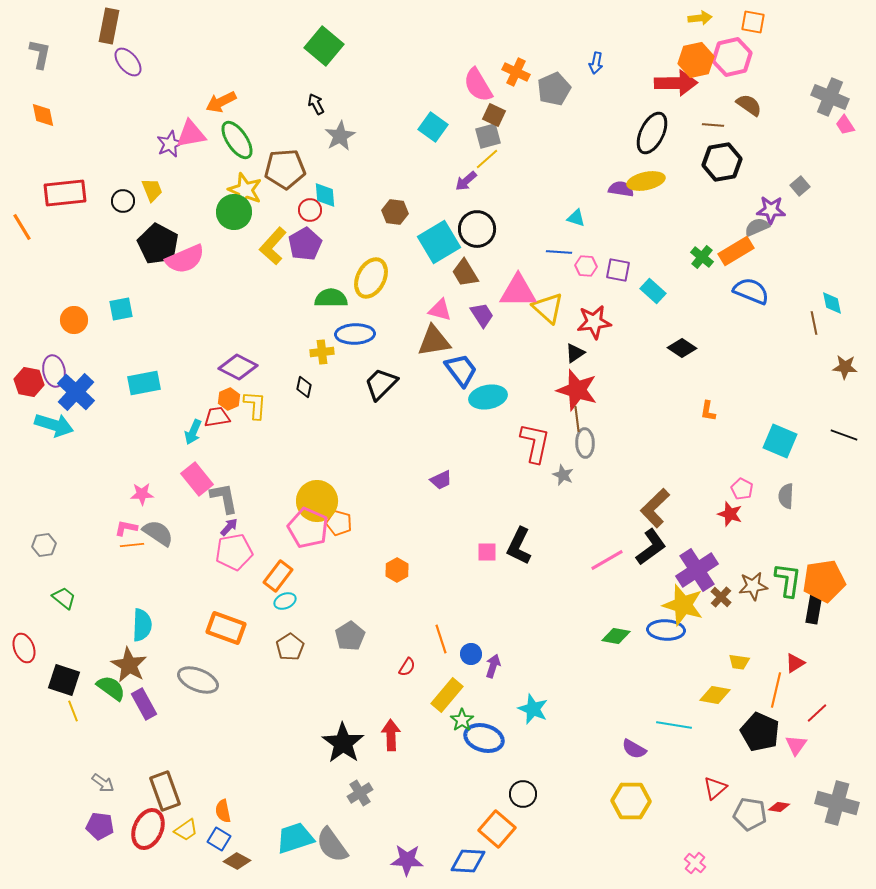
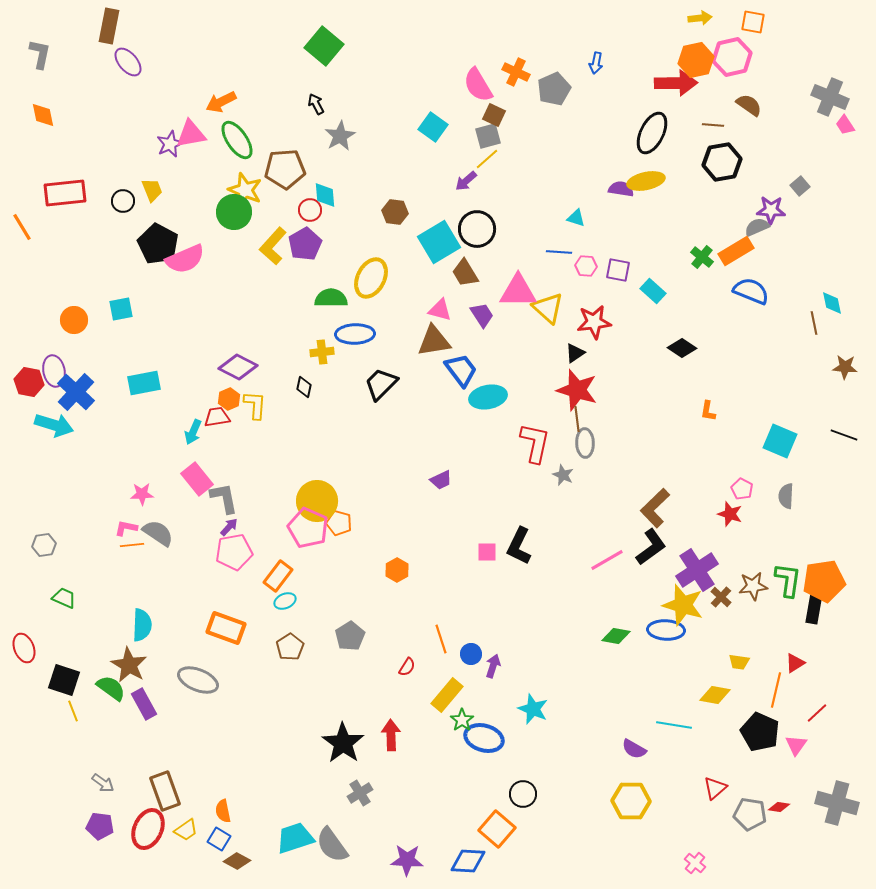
green trapezoid at (64, 598): rotated 15 degrees counterclockwise
